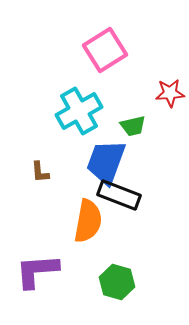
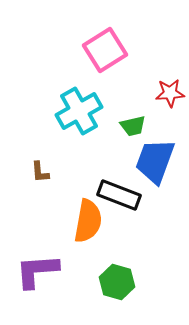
blue trapezoid: moved 49 px right, 1 px up
